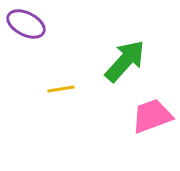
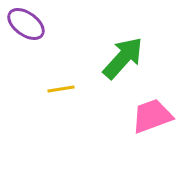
purple ellipse: rotated 9 degrees clockwise
green arrow: moved 2 px left, 3 px up
